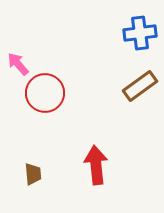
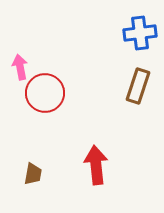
pink arrow: moved 2 px right, 3 px down; rotated 30 degrees clockwise
brown rectangle: moved 2 px left; rotated 36 degrees counterclockwise
brown trapezoid: rotated 15 degrees clockwise
